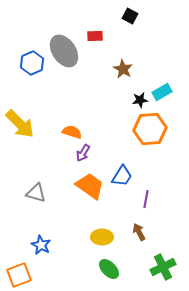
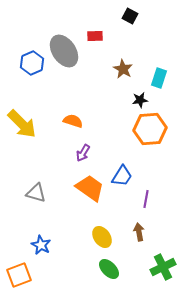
cyan rectangle: moved 3 px left, 14 px up; rotated 42 degrees counterclockwise
yellow arrow: moved 2 px right
orange semicircle: moved 1 px right, 11 px up
orange trapezoid: moved 2 px down
brown arrow: rotated 18 degrees clockwise
yellow ellipse: rotated 55 degrees clockwise
